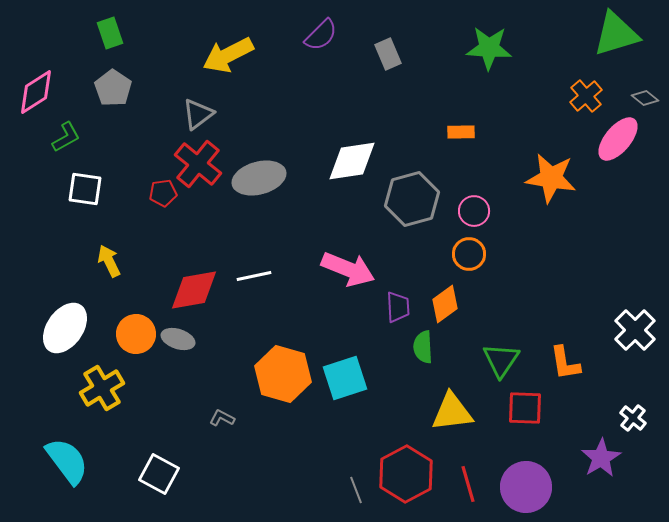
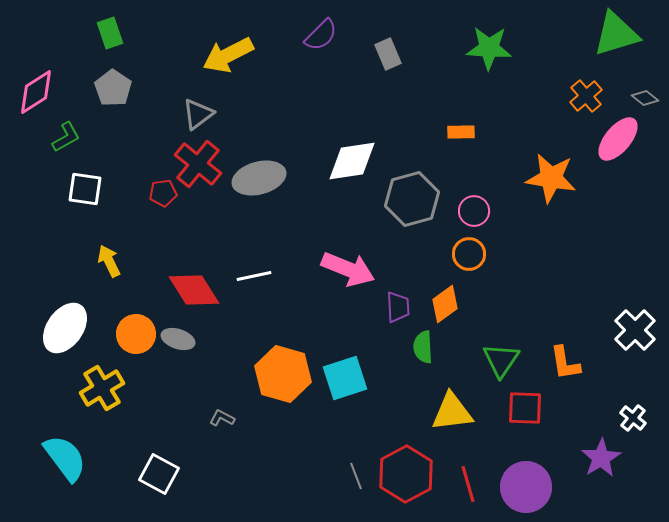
red diamond at (194, 290): rotated 68 degrees clockwise
cyan semicircle at (67, 461): moved 2 px left, 3 px up
gray line at (356, 490): moved 14 px up
